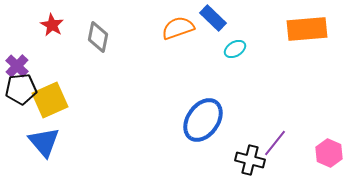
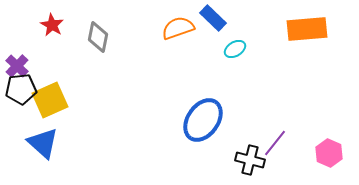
blue triangle: moved 1 px left, 1 px down; rotated 8 degrees counterclockwise
